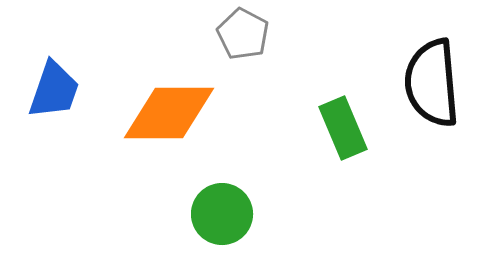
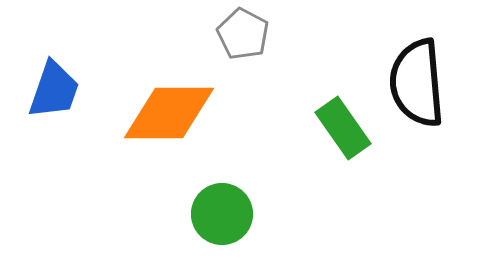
black semicircle: moved 15 px left
green rectangle: rotated 12 degrees counterclockwise
